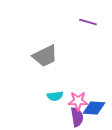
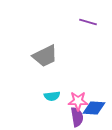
cyan semicircle: moved 3 px left
